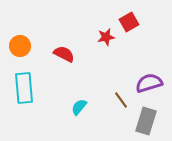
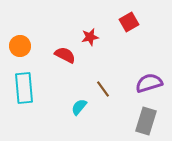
red star: moved 16 px left
red semicircle: moved 1 px right, 1 px down
brown line: moved 18 px left, 11 px up
